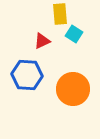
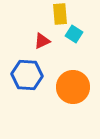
orange circle: moved 2 px up
